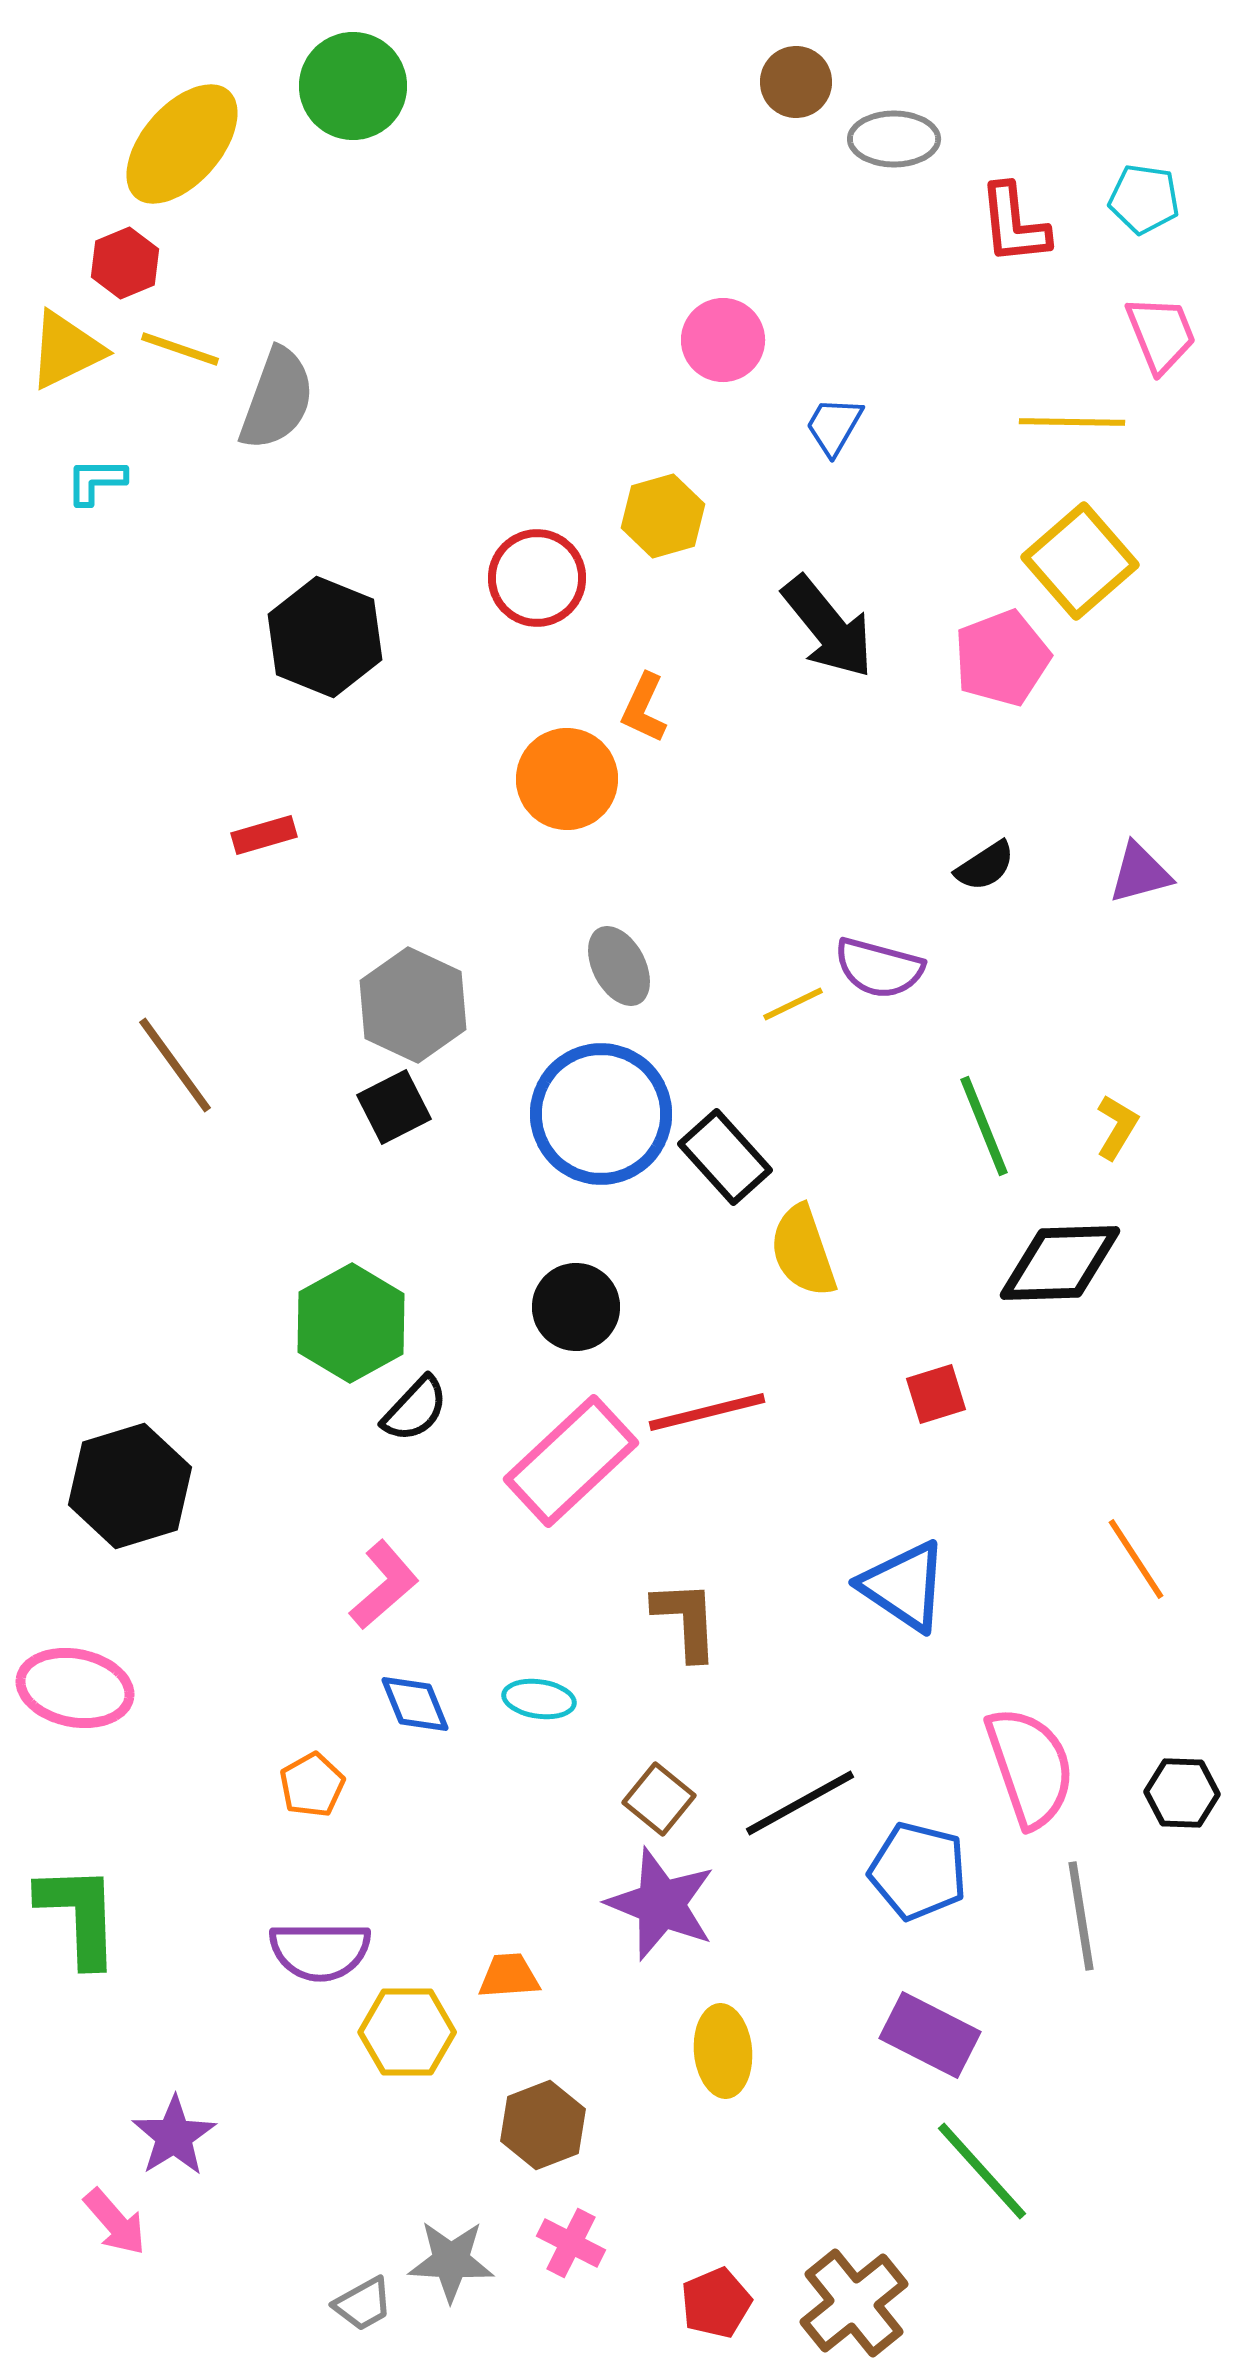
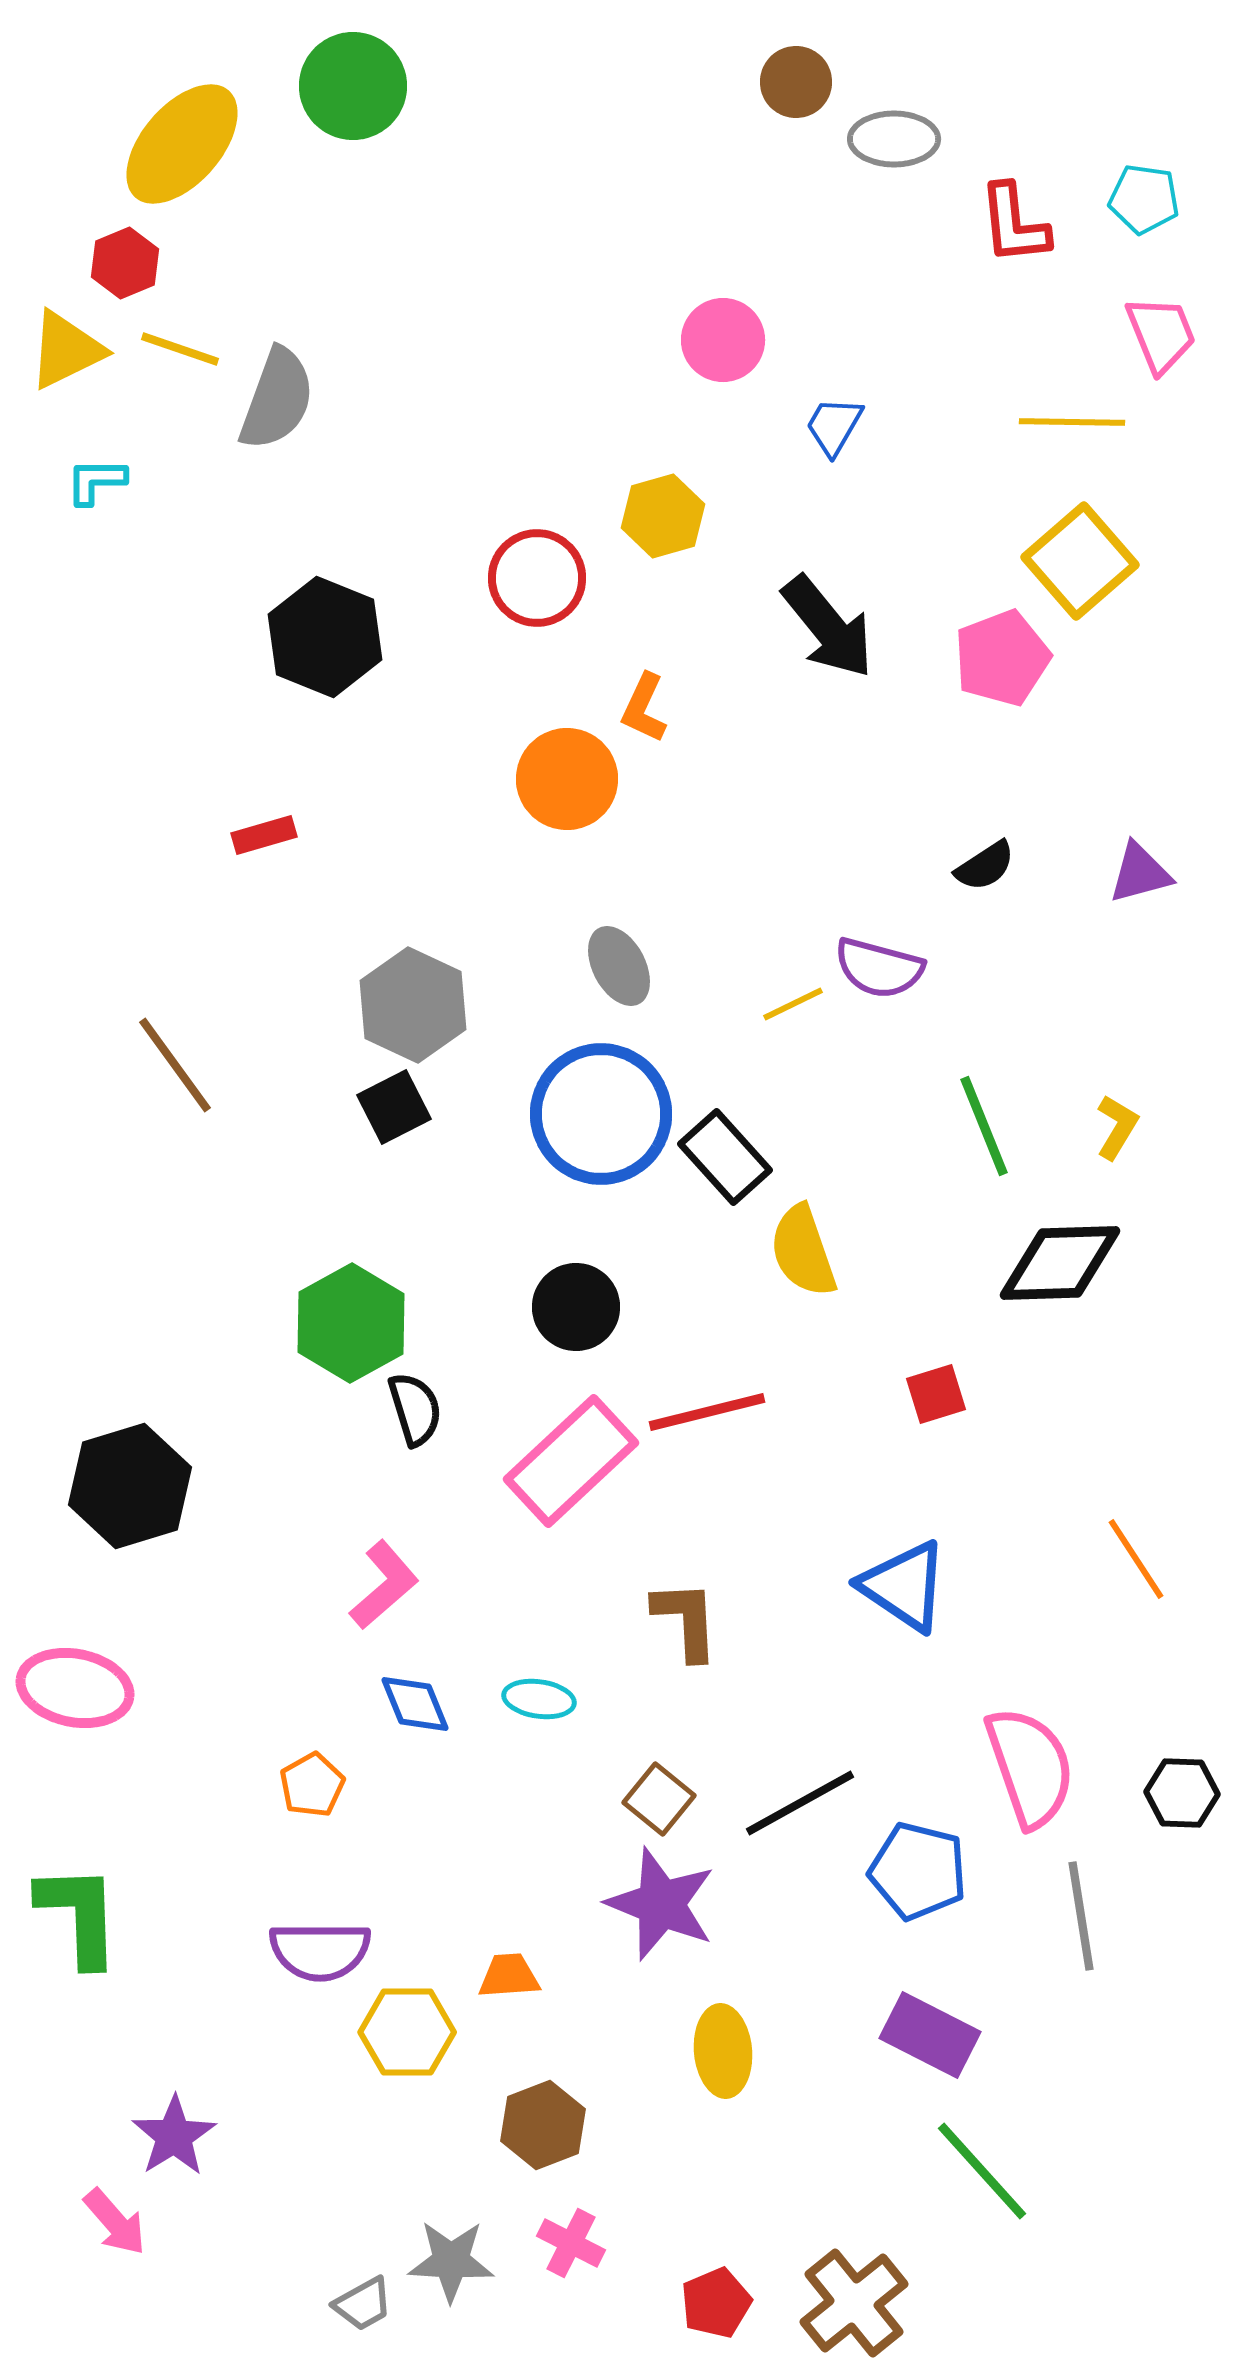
black semicircle at (415, 1409): rotated 60 degrees counterclockwise
